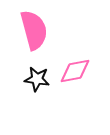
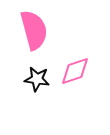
pink diamond: rotated 8 degrees counterclockwise
